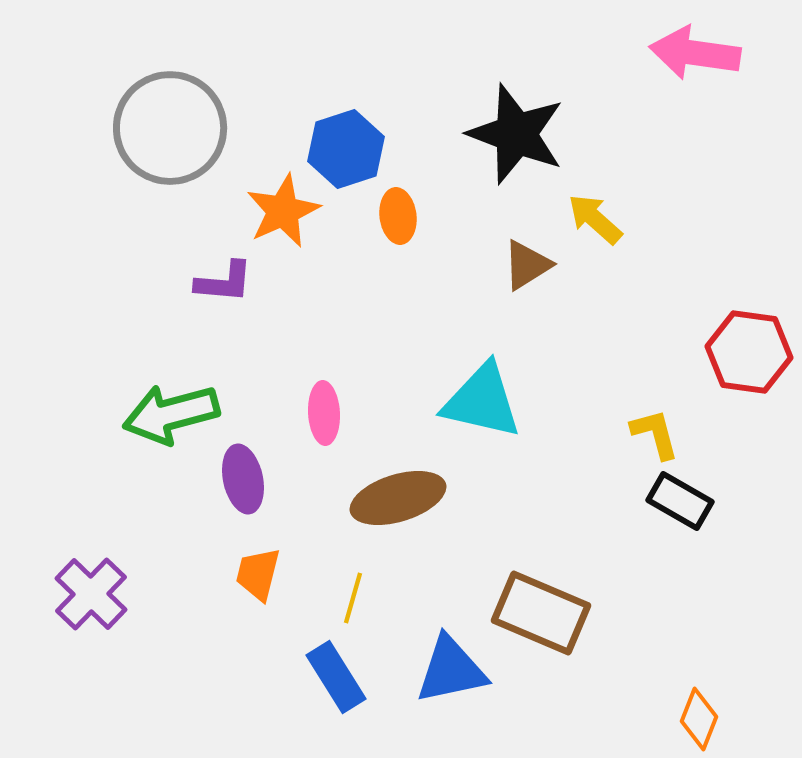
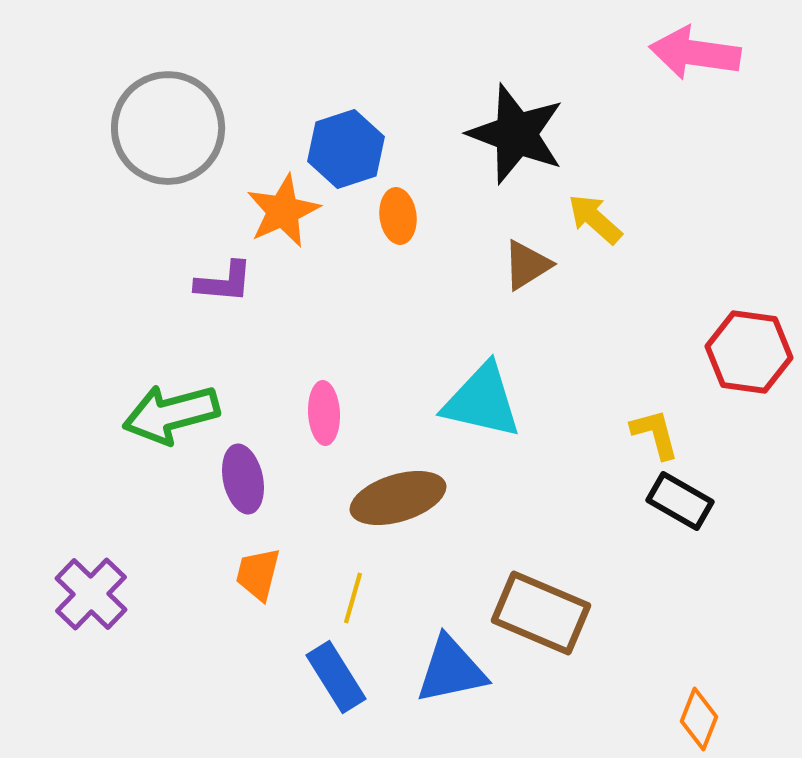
gray circle: moved 2 px left
